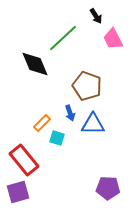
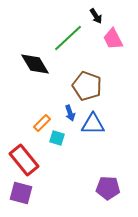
green line: moved 5 px right
black diamond: rotated 8 degrees counterclockwise
purple square: moved 3 px right, 1 px down; rotated 30 degrees clockwise
